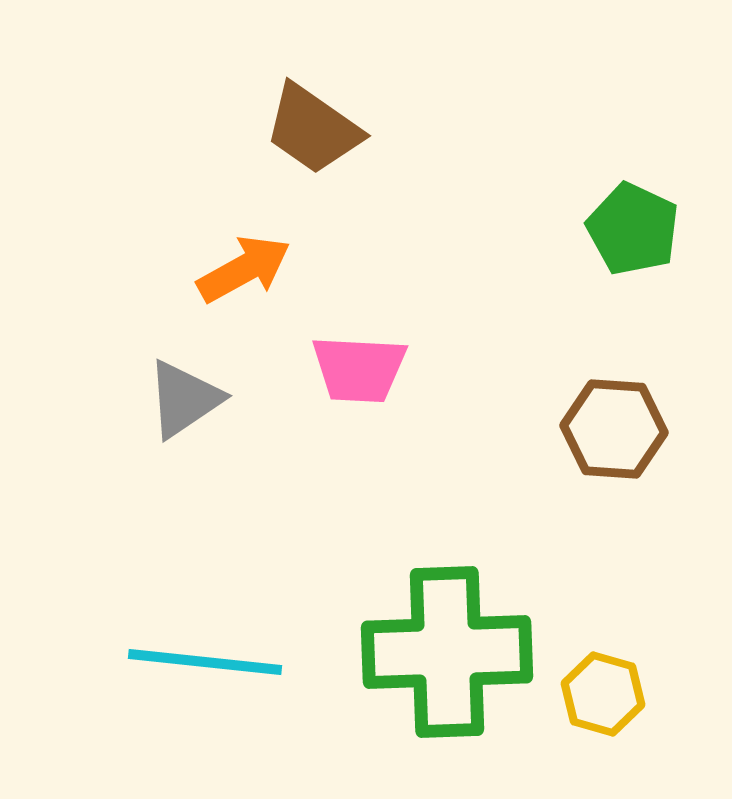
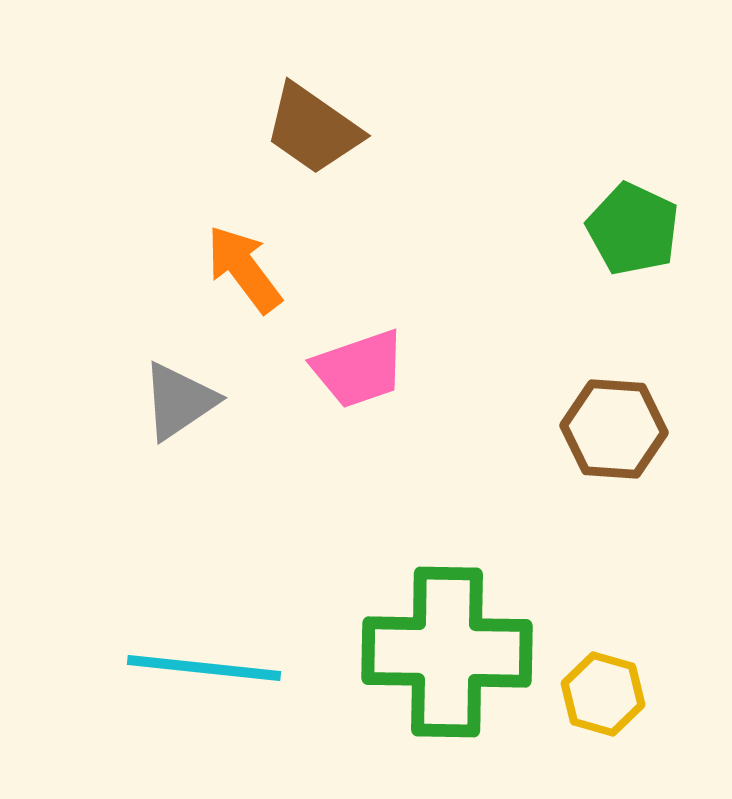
orange arrow: rotated 98 degrees counterclockwise
pink trapezoid: rotated 22 degrees counterclockwise
gray triangle: moved 5 px left, 2 px down
green cross: rotated 3 degrees clockwise
cyan line: moved 1 px left, 6 px down
